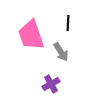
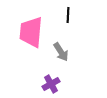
black line: moved 8 px up
pink trapezoid: moved 3 px up; rotated 24 degrees clockwise
